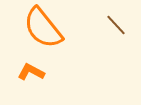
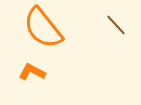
orange L-shape: moved 1 px right
